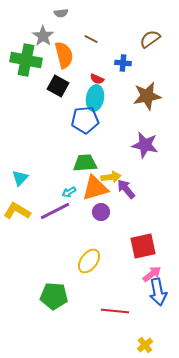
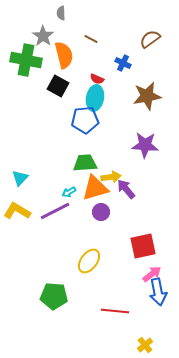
gray semicircle: rotated 96 degrees clockwise
blue cross: rotated 21 degrees clockwise
purple star: rotated 8 degrees counterclockwise
